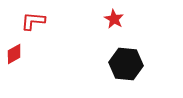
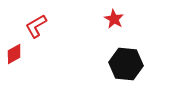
red L-shape: moved 3 px right, 5 px down; rotated 35 degrees counterclockwise
